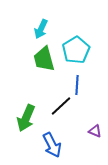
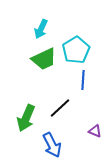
green trapezoid: rotated 100 degrees counterclockwise
blue line: moved 6 px right, 5 px up
black line: moved 1 px left, 2 px down
